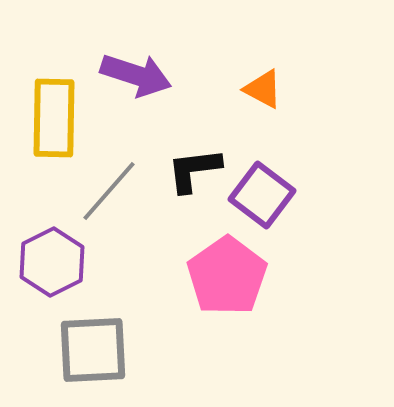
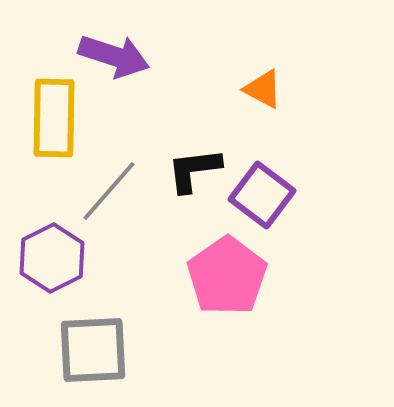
purple arrow: moved 22 px left, 19 px up
purple hexagon: moved 4 px up
